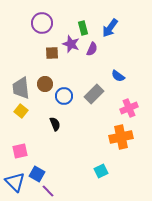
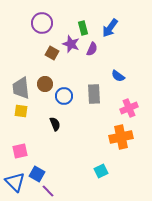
brown square: rotated 32 degrees clockwise
gray rectangle: rotated 48 degrees counterclockwise
yellow square: rotated 32 degrees counterclockwise
